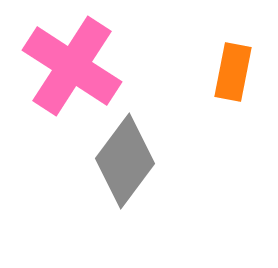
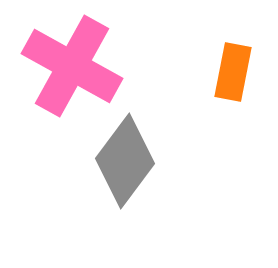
pink cross: rotated 4 degrees counterclockwise
